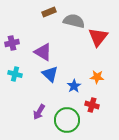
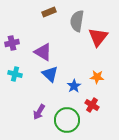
gray semicircle: moved 3 px right; rotated 95 degrees counterclockwise
red cross: rotated 16 degrees clockwise
